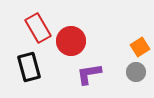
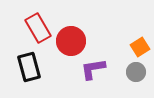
purple L-shape: moved 4 px right, 5 px up
